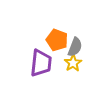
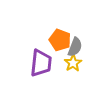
orange pentagon: moved 3 px right
